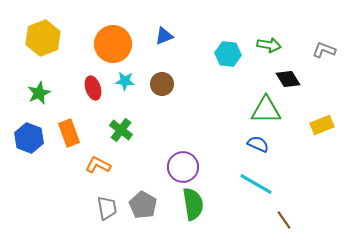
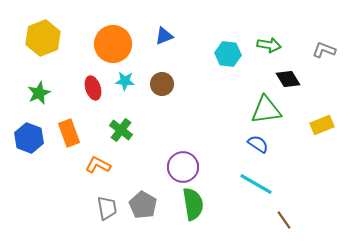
green triangle: rotated 8 degrees counterclockwise
blue semicircle: rotated 10 degrees clockwise
